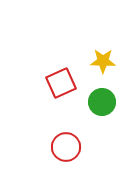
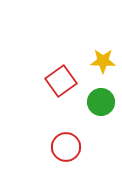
red square: moved 2 px up; rotated 12 degrees counterclockwise
green circle: moved 1 px left
